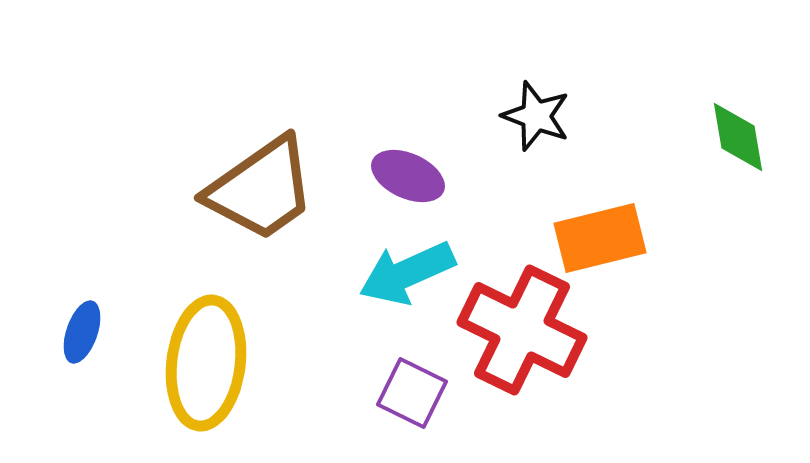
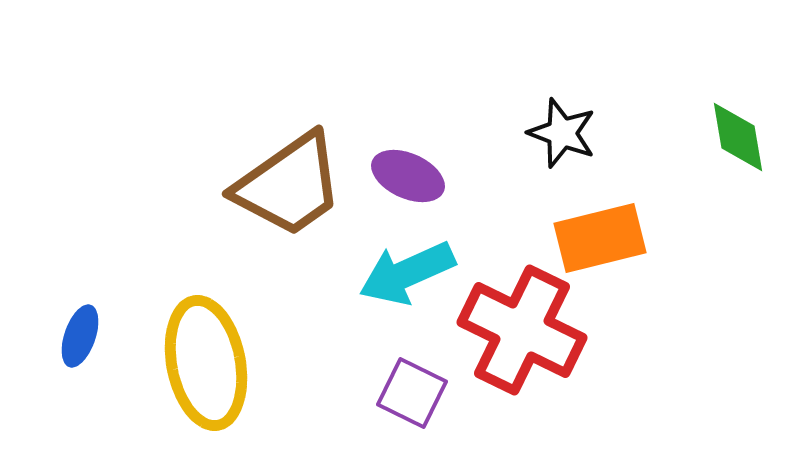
black star: moved 26 px right, 17 px down
brown trapezoid: moved 28 px right, 4 px up
blue ellipse: moved 2 px left, 4 px down
yellow ellipse: rotated 18 degrees counterclockwise
